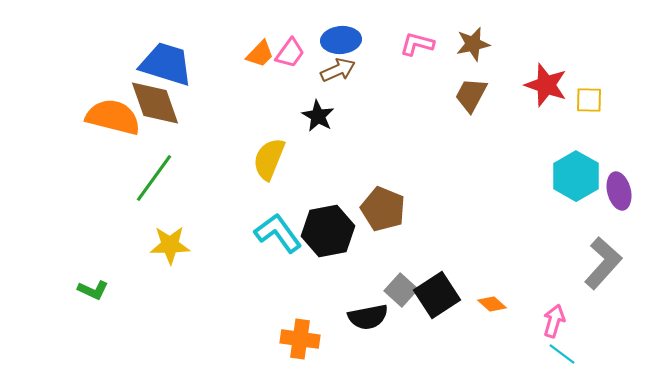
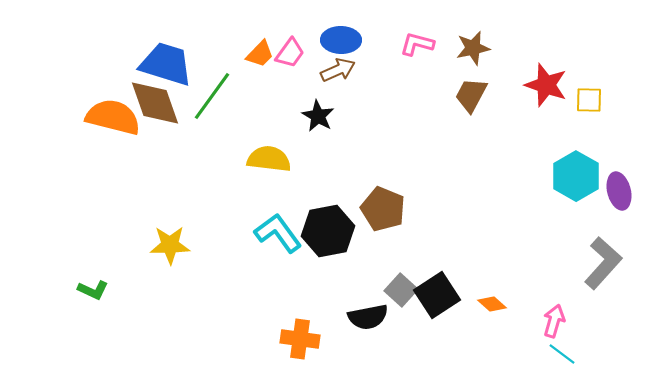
blue ellipse: rotated 6 degrees clockwise
brown star: moved 4 px down
yellow semicircle: rotated 75 degrees clockwise
green line: moved 58 px right, 82 px up
